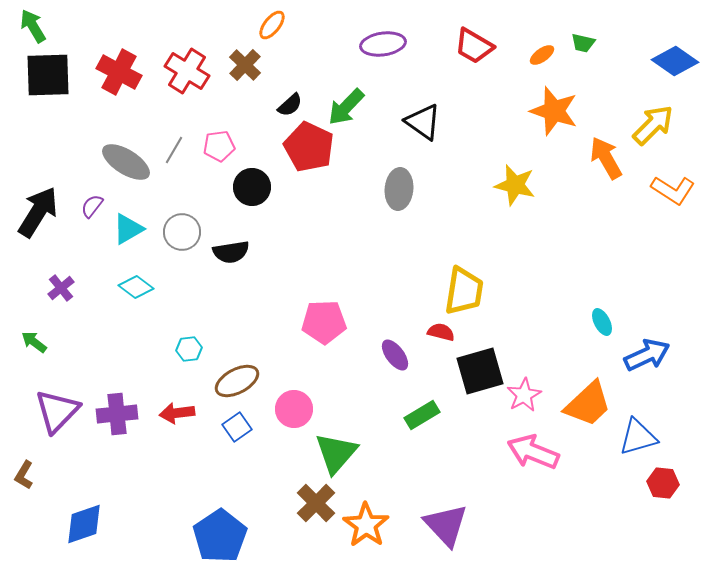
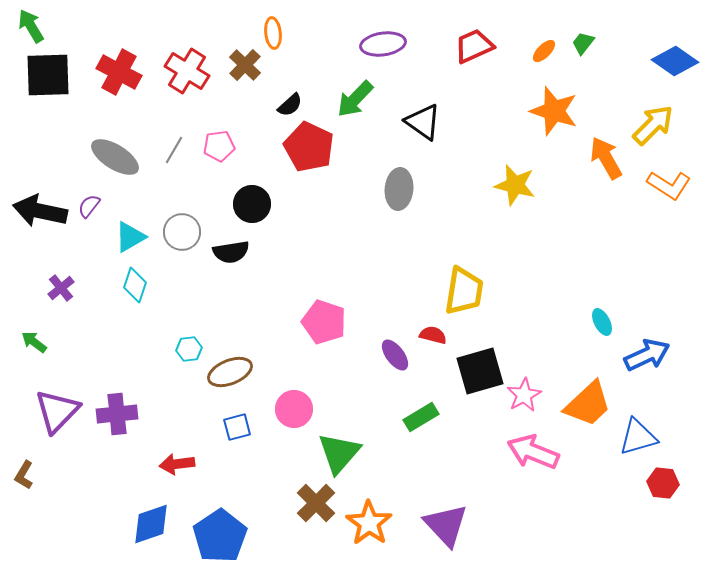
orange ellipse at (272, 25): moved 1 px right, 8 px down; rotated 44 degrees counterclockwise
green arrow at (33, 26): moved 2 px left
green trapezoid at (583, 43): rotated 115 degrees clockwise
red trapezoid at (474, 46): rotated 126 degrees clockwise
orange ellipse at (542, 55): moved 2 px right, 4 px up; rotated 10 degrees counterclockwise
green arrow at (346, 107): moved 9 px right, 8 px up
gray ellipse at (126, 162): moved 11 px left, 5 px up
black circle at (252, 187): moved 17 px down
orange L-shape at (673, 190): moved 4 px left, 5 px up
purple semicircle at (92, 206): moved 3 px left
black arrow at (38, 212): moved 2 px right, 1 px up; rotated 110 degrees counterclockwise
cyan triangle at (128, 229): moved 2 px right, 8 px down
cyan diamond at (136, 287): moved 1 px left, 2 px up; rotated 72 degrees clockwise
pink pentagon at (324, 322): rotated 21 degrees clockwise
red semicircle at (441, 332): moved 8 px left, 3 px down
brown ellipse at (237, 381): moved 7 px left, 9 px up; rotated 6 degrees clockwise
red arrow at (177, 413): moved 51 px down
green rectangle at (422, 415): moved 1 px left, 2 px down
blue square at (237, 427): rotated 20 degrees clockwise
green triangle at (336, 453): moved 3 px right
blue diamond at (84, 524): moved 67 px right
orange star at (366, 525): moved 3 px right, 2 px up
